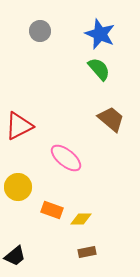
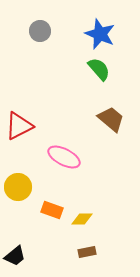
pink ellipse: moved 2 px left, 1 px up; rotated 12 degrees counterclockwise
yellow diamond: moved 1 px right
